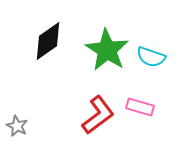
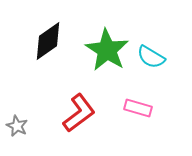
cyan semicircle: rotated 12 degrees clockwise
pink rectangle: moved 2 px left, 1 px down
red L-shape: moved 19 px left, 2 px up
